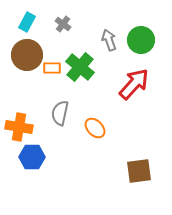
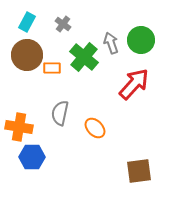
gray arrow: moved 2 px right, 3 px down
green cross: moved 4 px right, 10 px up
